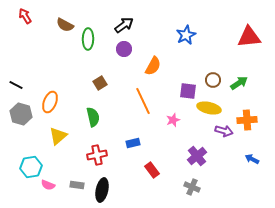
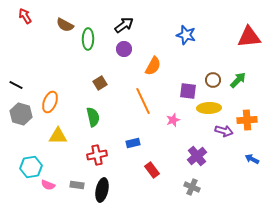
blue star: rotated 30 degrees counterclockwise
green arrow: moved 1 px left, 3 px up; rotated 12 degrees counterclockwise
yellow ellipse: rotated 15 degrees counterclockwise
yellow triangle: rotated 42 degrees clockwise
